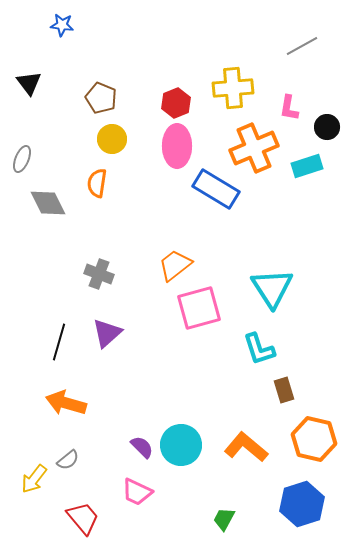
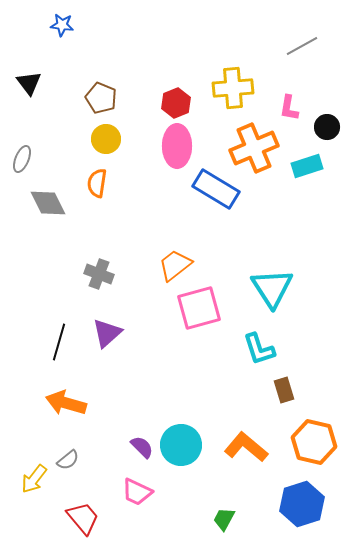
yellow circle: moved 6 px left
orange hexagon: moved 3 px down
